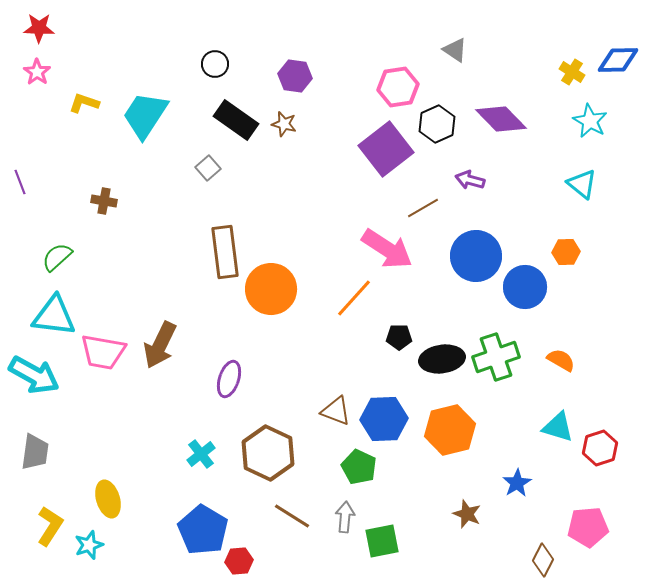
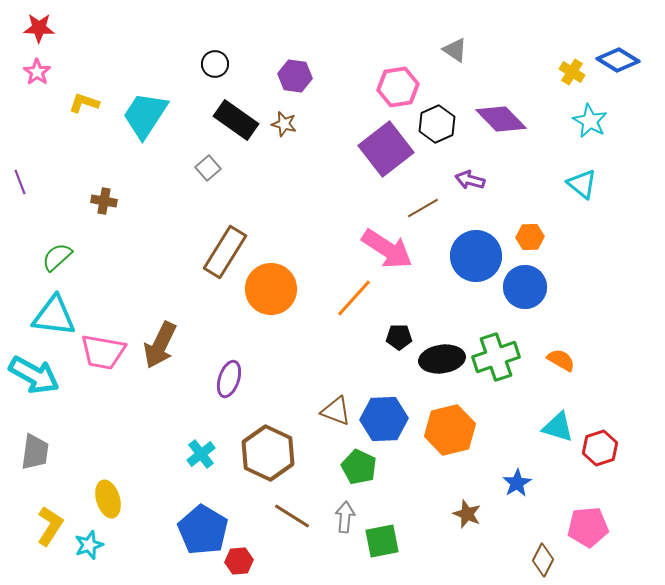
blue diamond at (618, 60): rotated 33 degrees clockwise
brown rectangle at (225, 252): rotated 39 degrees clockwise
orange hexagon at (566, 252): moved 36 px left, 15 px up
